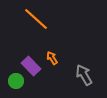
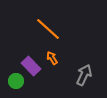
orange line: moved 12 px right, 10 px down
gray arrow: rotated 55 degrees clockwise
